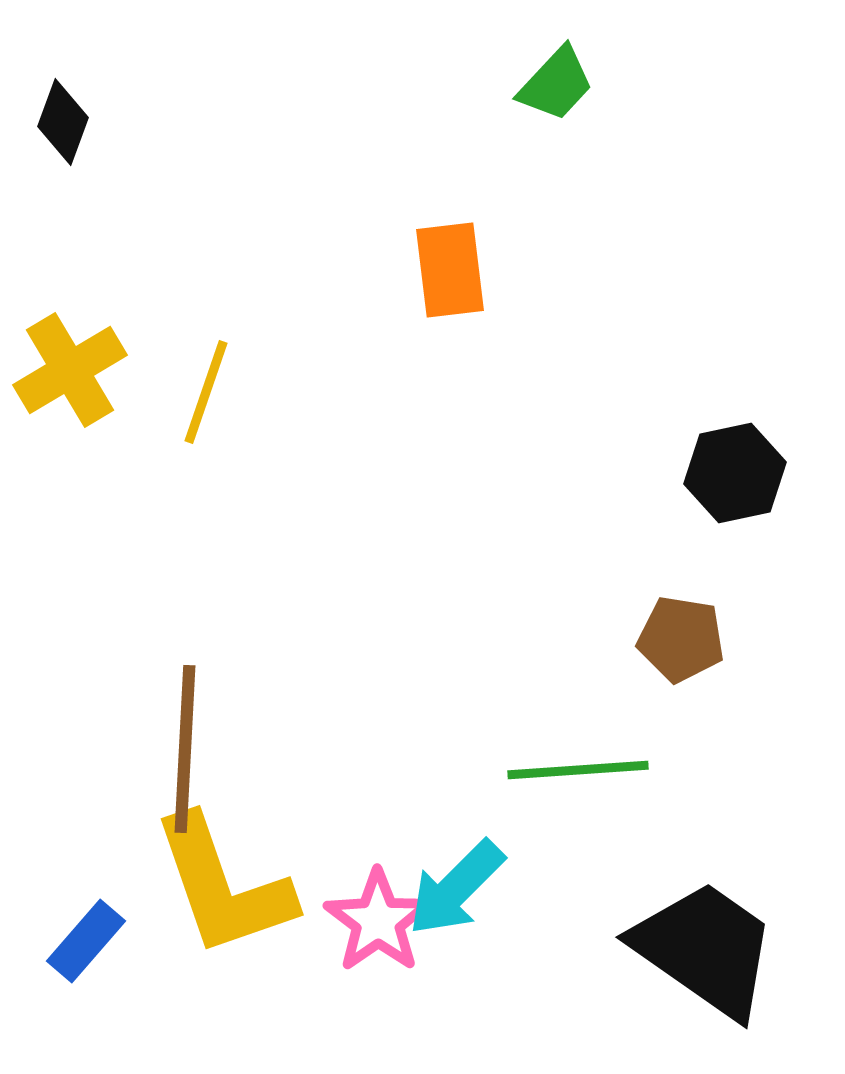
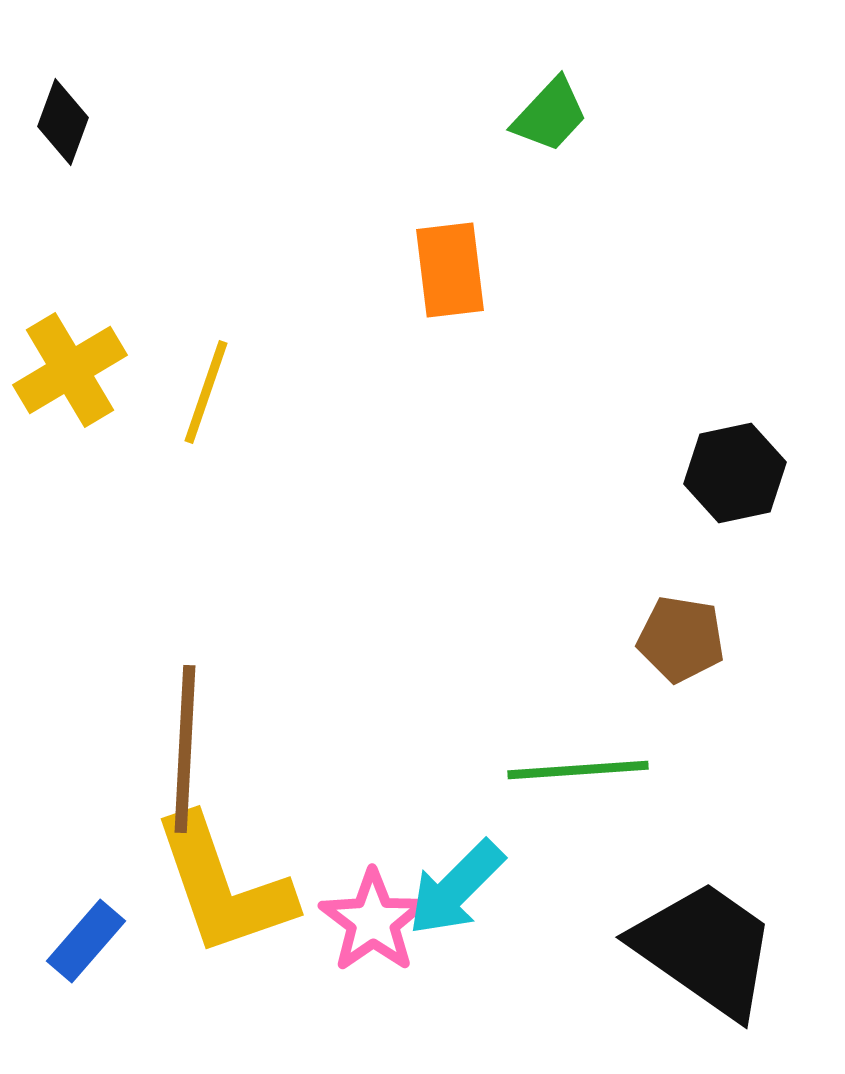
green trapezoid: moved 6 px left, 31 px down
pink star: moved 5 px left
